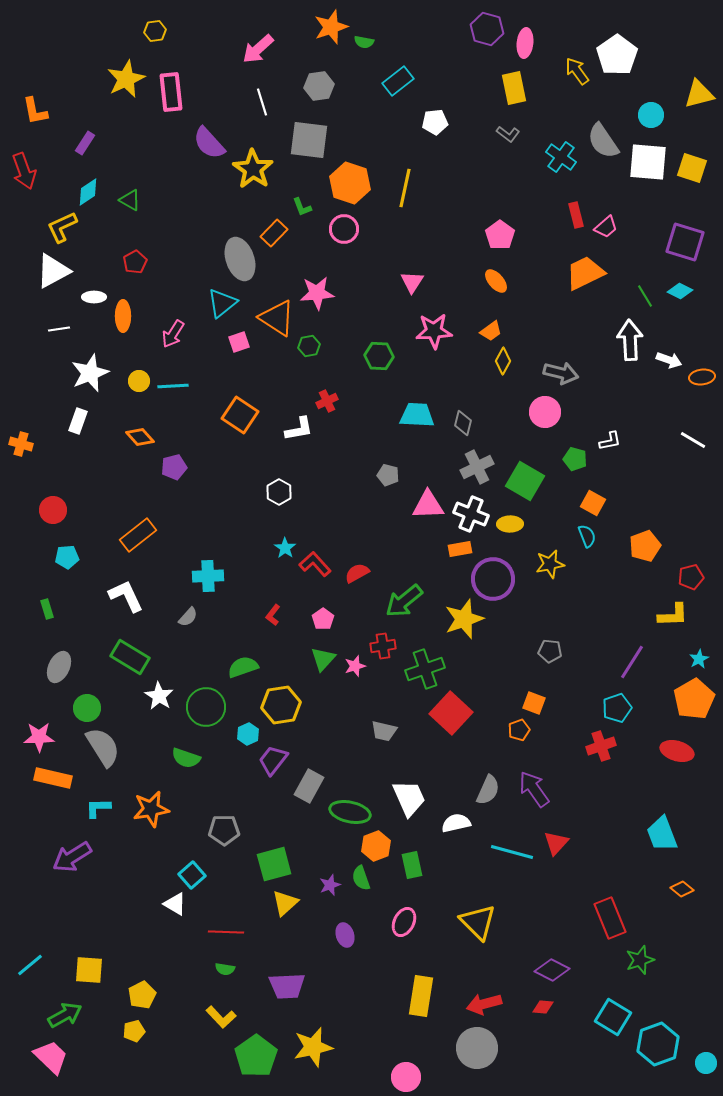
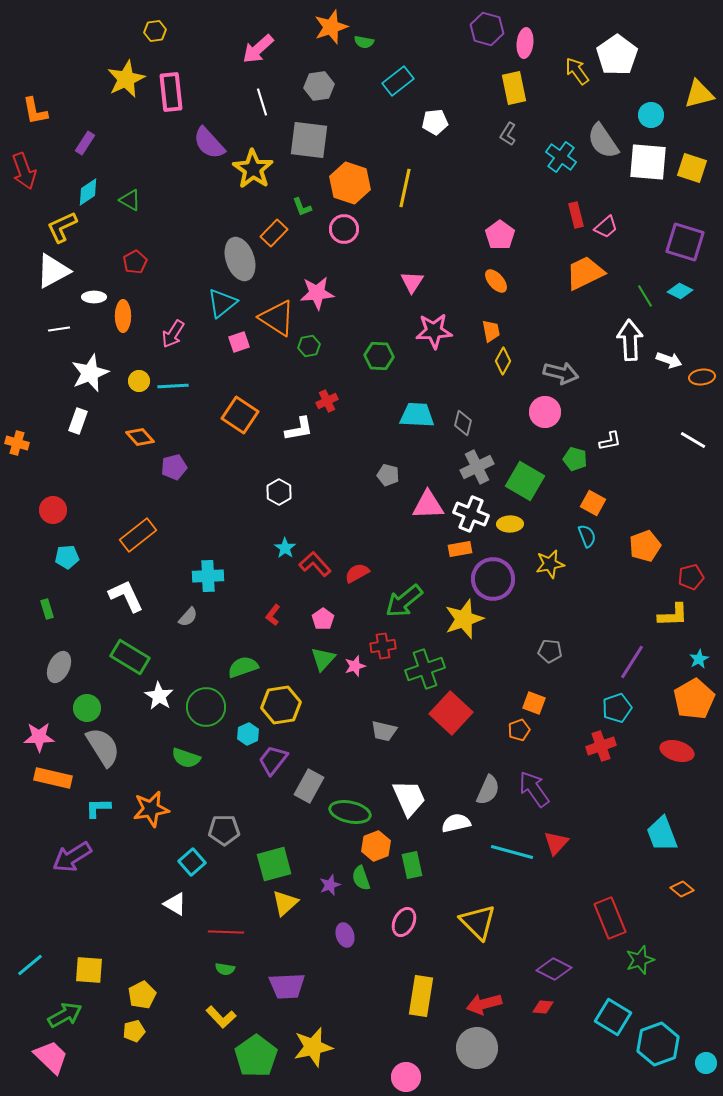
gray L-shape at (508, 134): rotated 85 degrees clockwise
orange trapezoid at (491, 331): rotated 65 degrees counterclockwise
orange cross at (21, 444): moved 4 px left, 1 px up
cyan square at (192, 875): moved 13 px up
purple diamond at (552, 970): moved 2 px right, 1 px up
